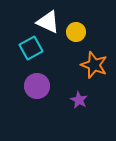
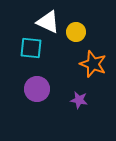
cyan square: rotated 35 degrees clockwise
orange star: moved 1 px left, 1 px up
purple circle: moved 3 px down
purple star: rotated 18 degrees counterclockwise
